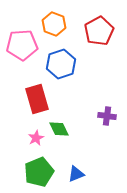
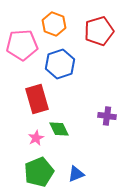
red pentagon: rotated 12 degrees clockwise
blue hexagon: moved 1 px left
